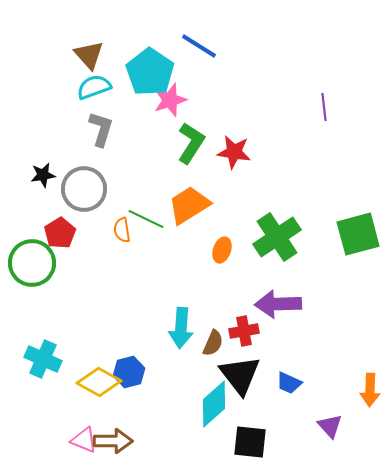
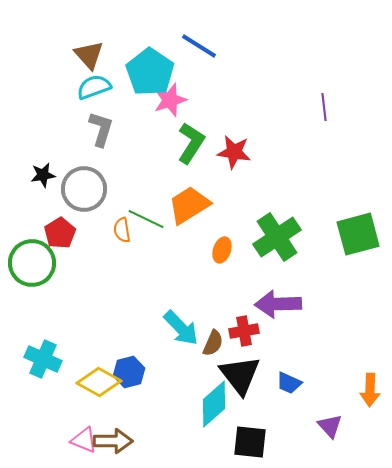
cyan arrow: rotated 48 degrees counterclockwise
